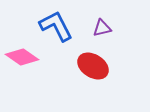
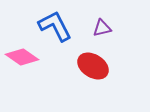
blue L-shape: moved 1 px left
